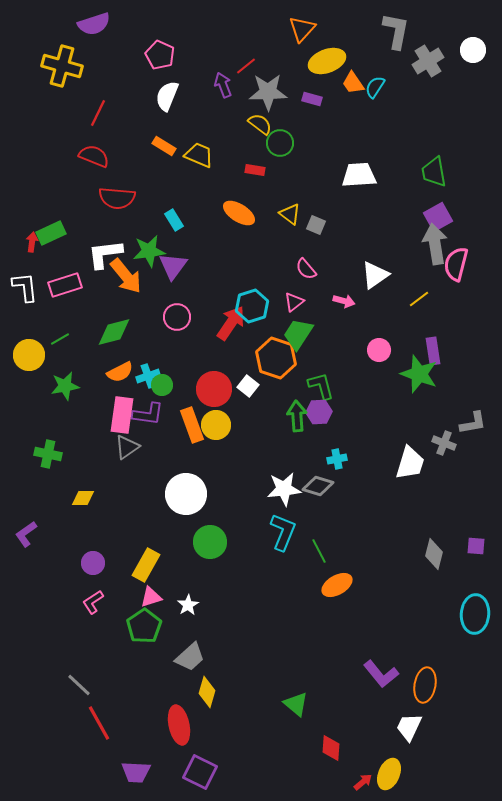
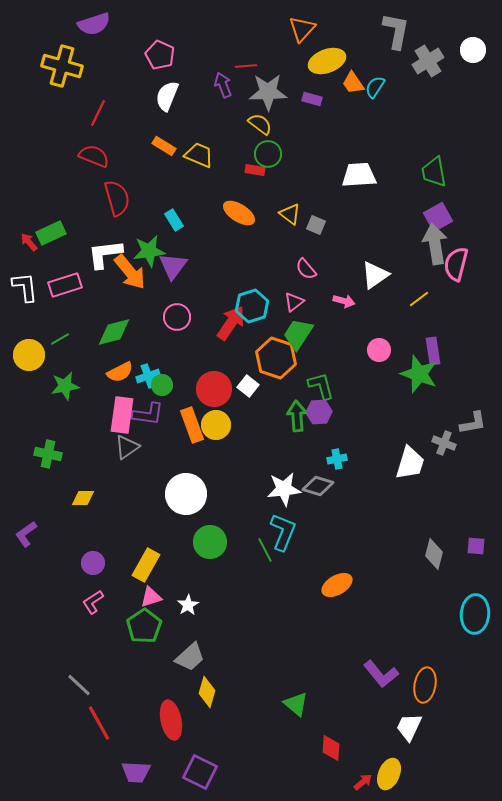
red line at (246, 66): rotated 35 degrees clockwise
green circle at (280, 143): moved 12 px left, 11 px down
red semicircle at (117, 198): rotated 111 degrees counterclockwise
red arrow at (32, 242): moved 3 px left; rotated 48 degrees counterclockwise
orange arrow at (126, 276): moved 4 px right, 4 px up
green line at (319, 551): moved 54 px left, 1 px up
red ellipse at (179, 725): moved 8 px left, 5 px up
